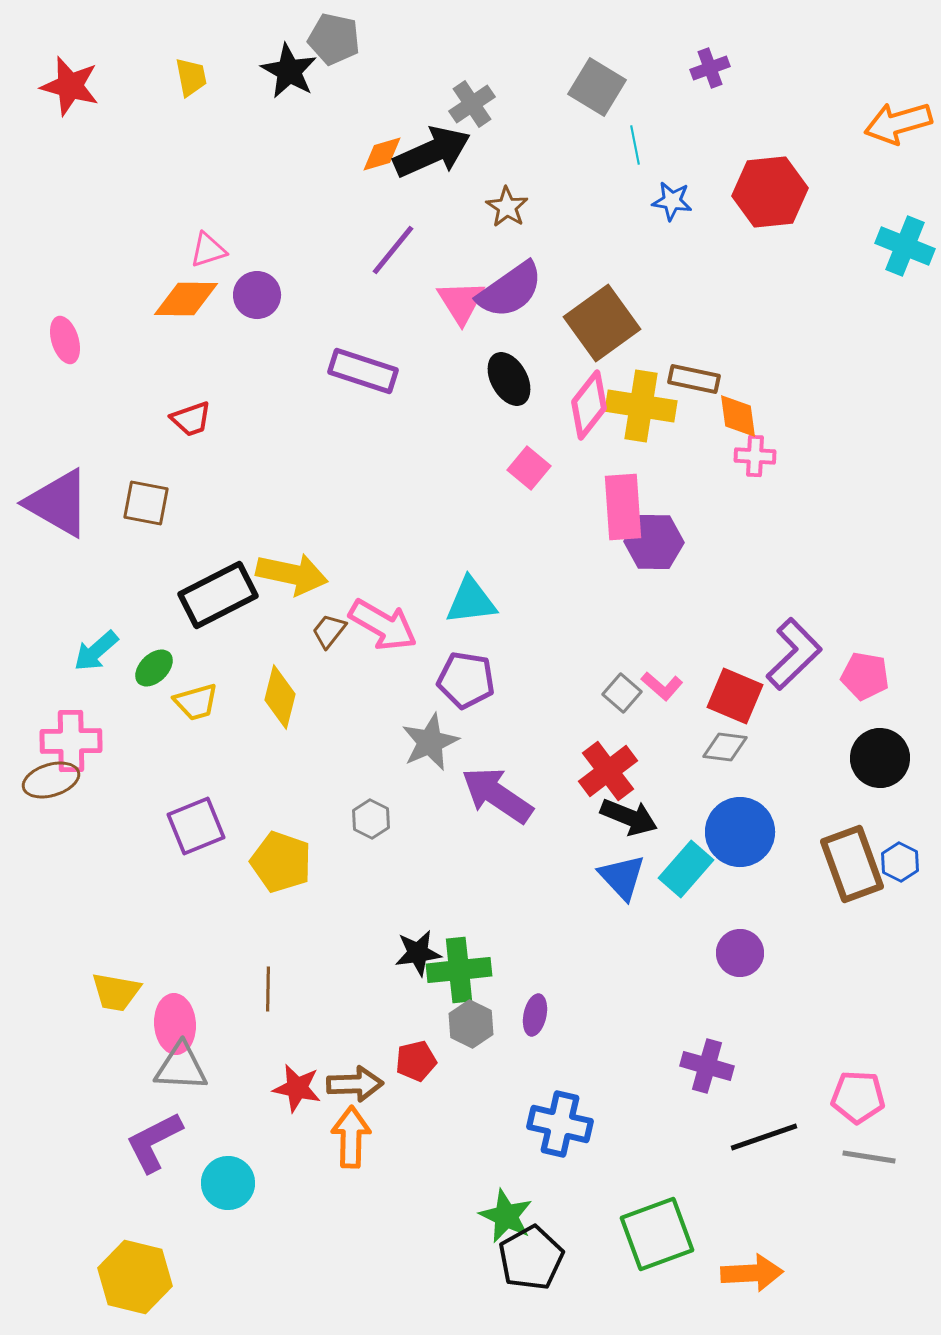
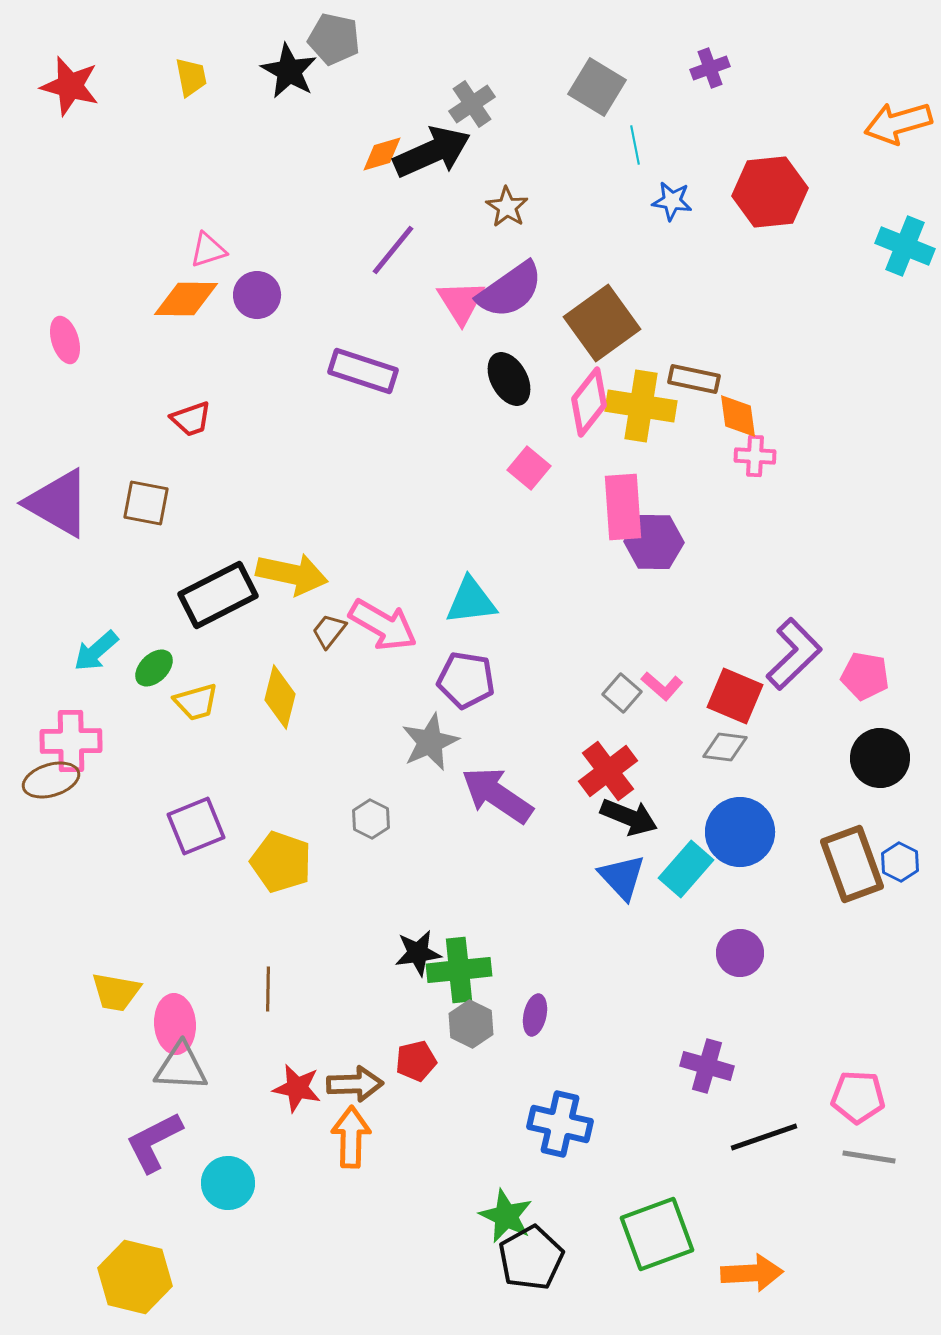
pink diamond at (589, 405): moved 3 px up
